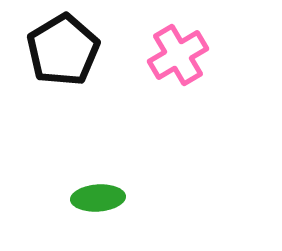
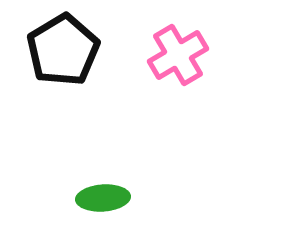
green ellipse: moved 5 px right
